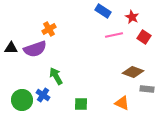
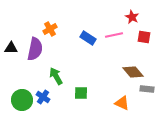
blue rectangle: moved 15 px left, 27 px down
orange cross: moved 1 px right
red square: rotated 24 degrees counterclockwise
purple semicircle: rotated 60 degrees counterclockwise
brown diamond: rotated 30 degrees clockwise
blue cross: moved 2 px down
green square: moved 11 px up
